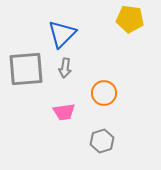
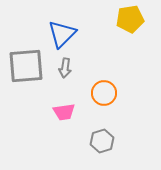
yellow pentagon: rotated 16 degrees counterclockwise
gray square: moved 3 px up
